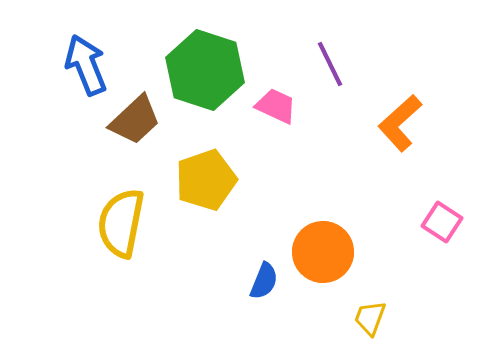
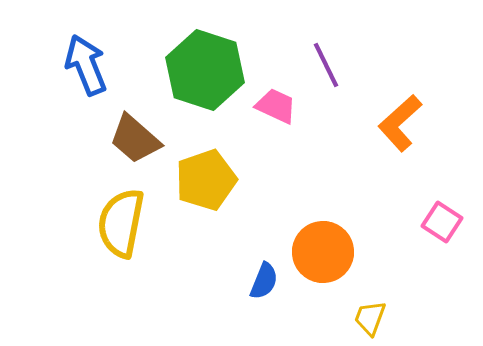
purple line: moved 4 px left, 1 px down
brown trapezoid: moved 19 px down; rotated 84 degrees clockwise
